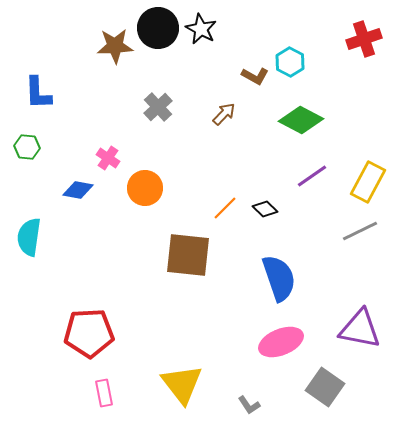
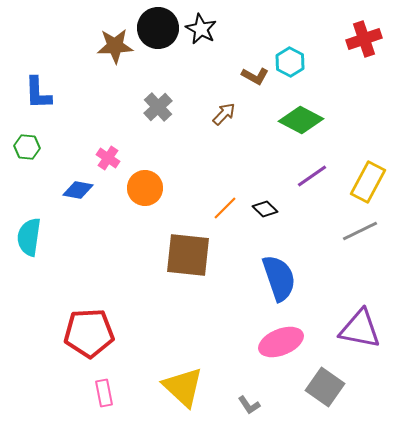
yellow triangle: moved 1 px right, 3 px down; rotated 9 degrees counterclockwise
